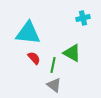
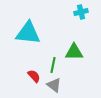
cyan cross: moved 2 px left, 6 px up
green triangle: moved 2 px right, 1 px up; rotated 30 degrees counterclockwise
red semicircle: moved 18 px down
